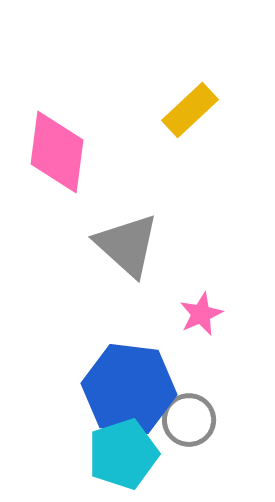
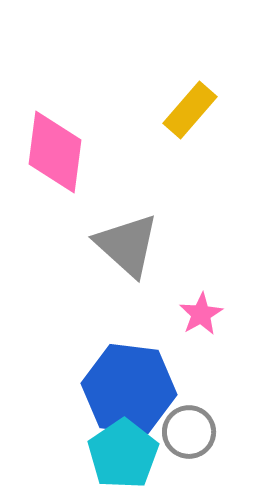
yellow rectangle: rotated 6 degrees counterclockwise
pink diamond: moved 2 px left
pink star: rotated 6 degrees counterclockwise
gray circle: moved 12 px down
cyan pentagon: rotated 16 degrees counterclockwise
